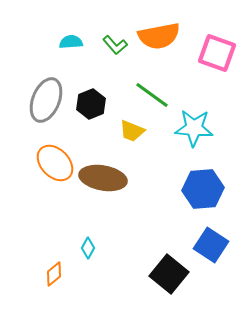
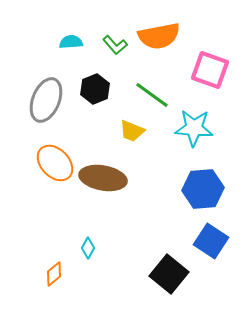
pink square: moved 7 px left, 17 px down
black hexagon: moved 4 px right, 15 px up
blue square: moved 4 px up
